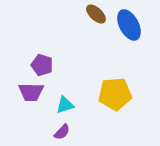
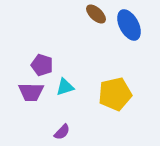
yellow pentagon: rotated 8 degrees counterclockwise
cyan triangle: moved 18 px up
